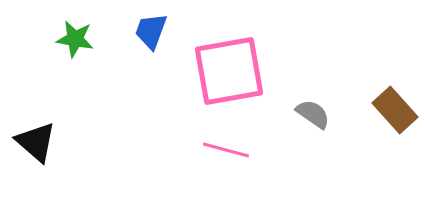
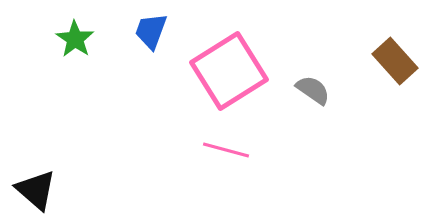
green star: rotated 24 degrees clockwise
pink square: rotated 22 degrees counterclockwise
brown rectangle: moved 49 px up
gray semicircle: moved 24 px up
black triangle: moved 48 px down
